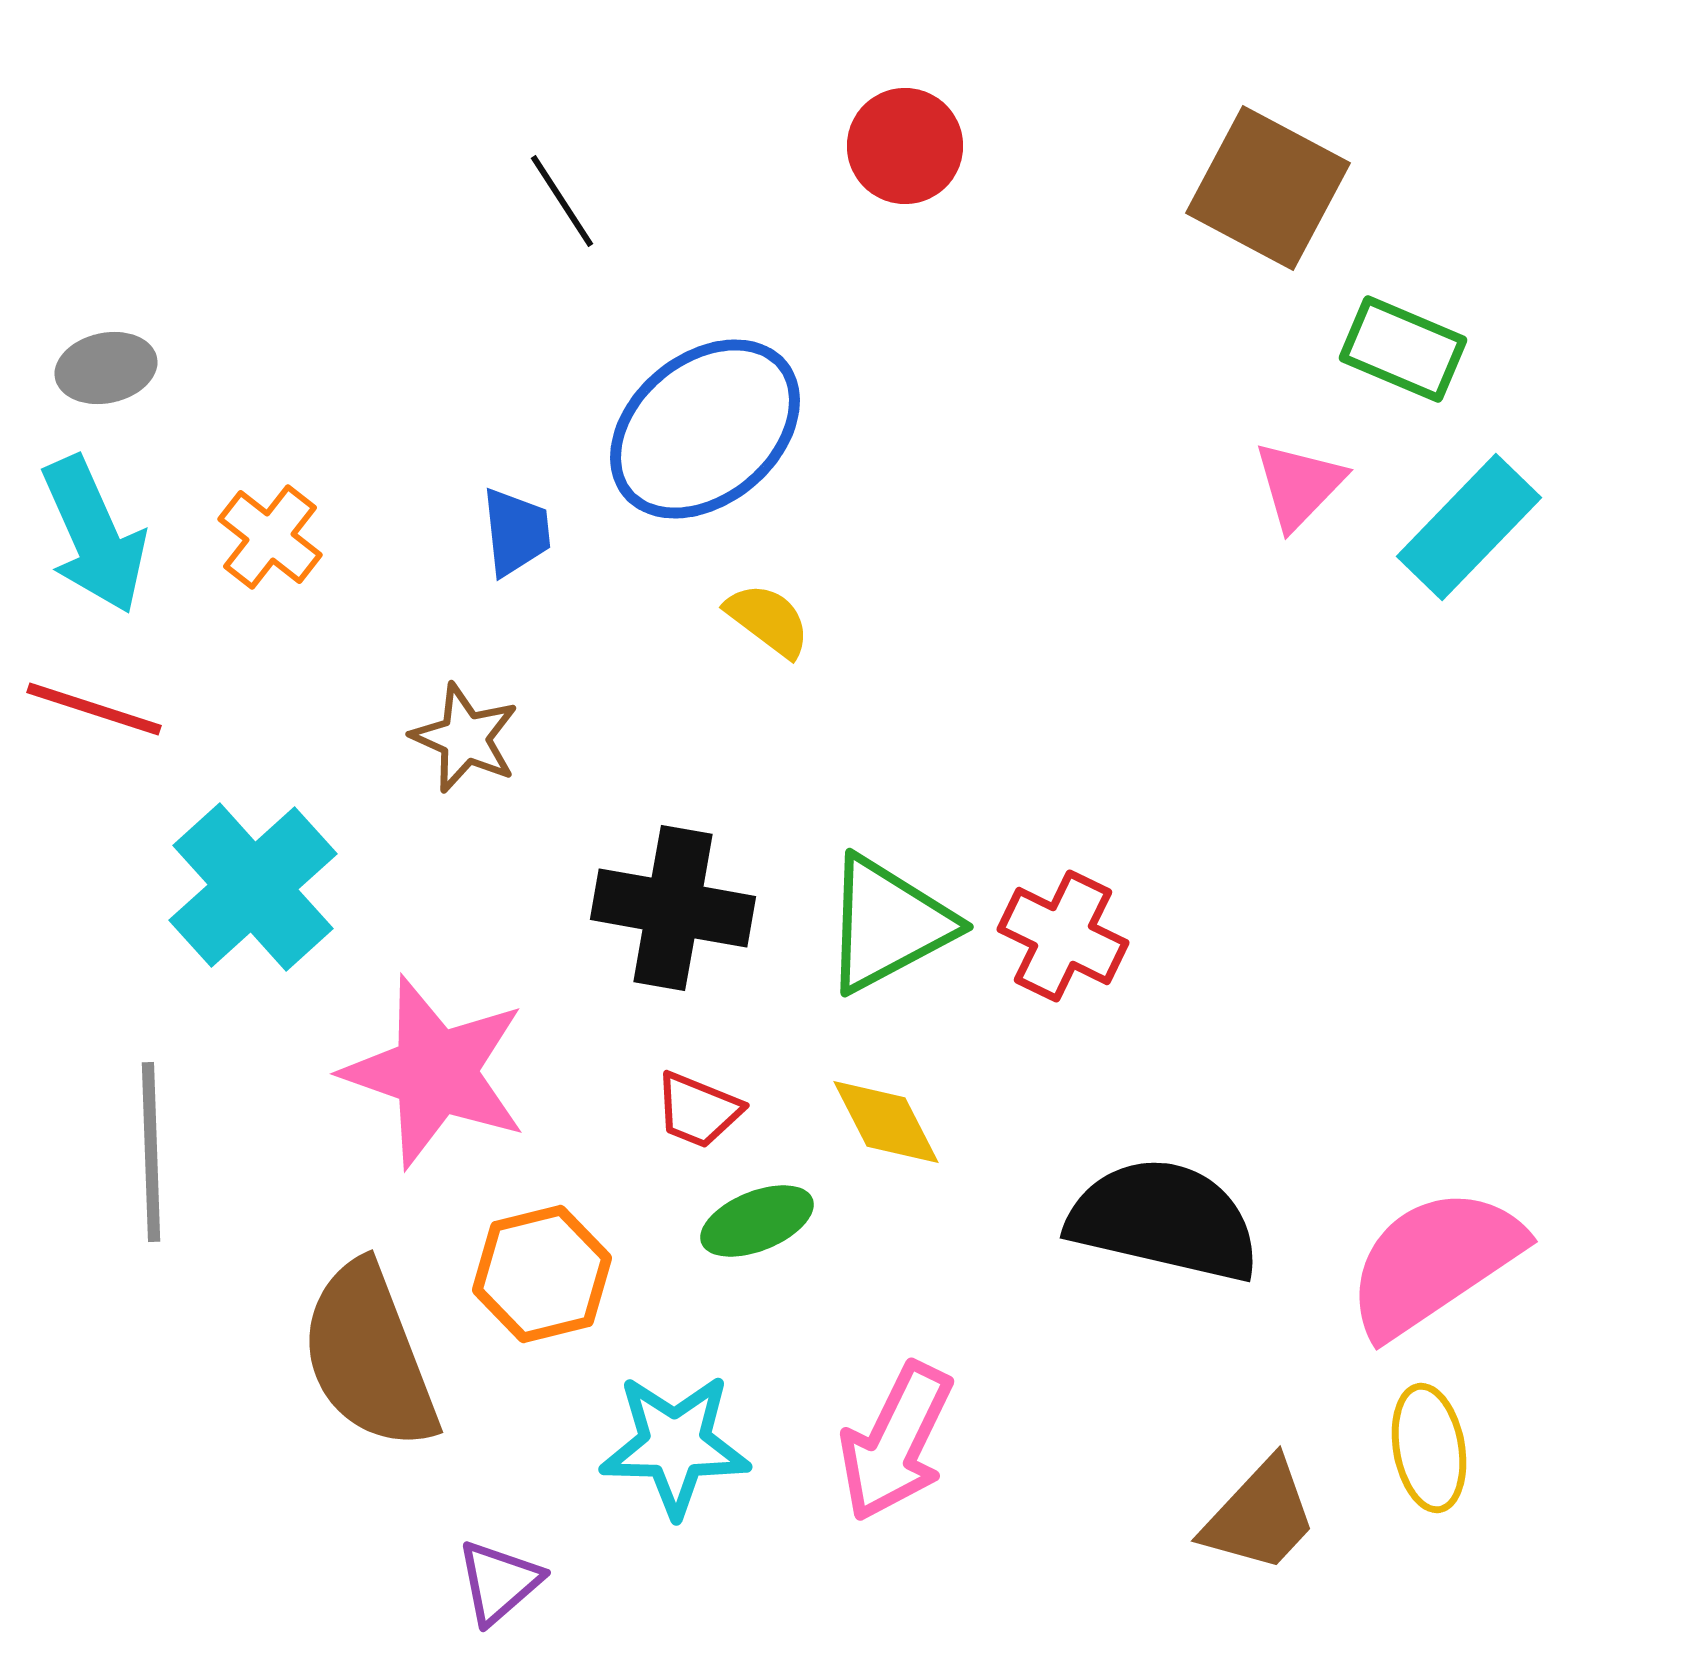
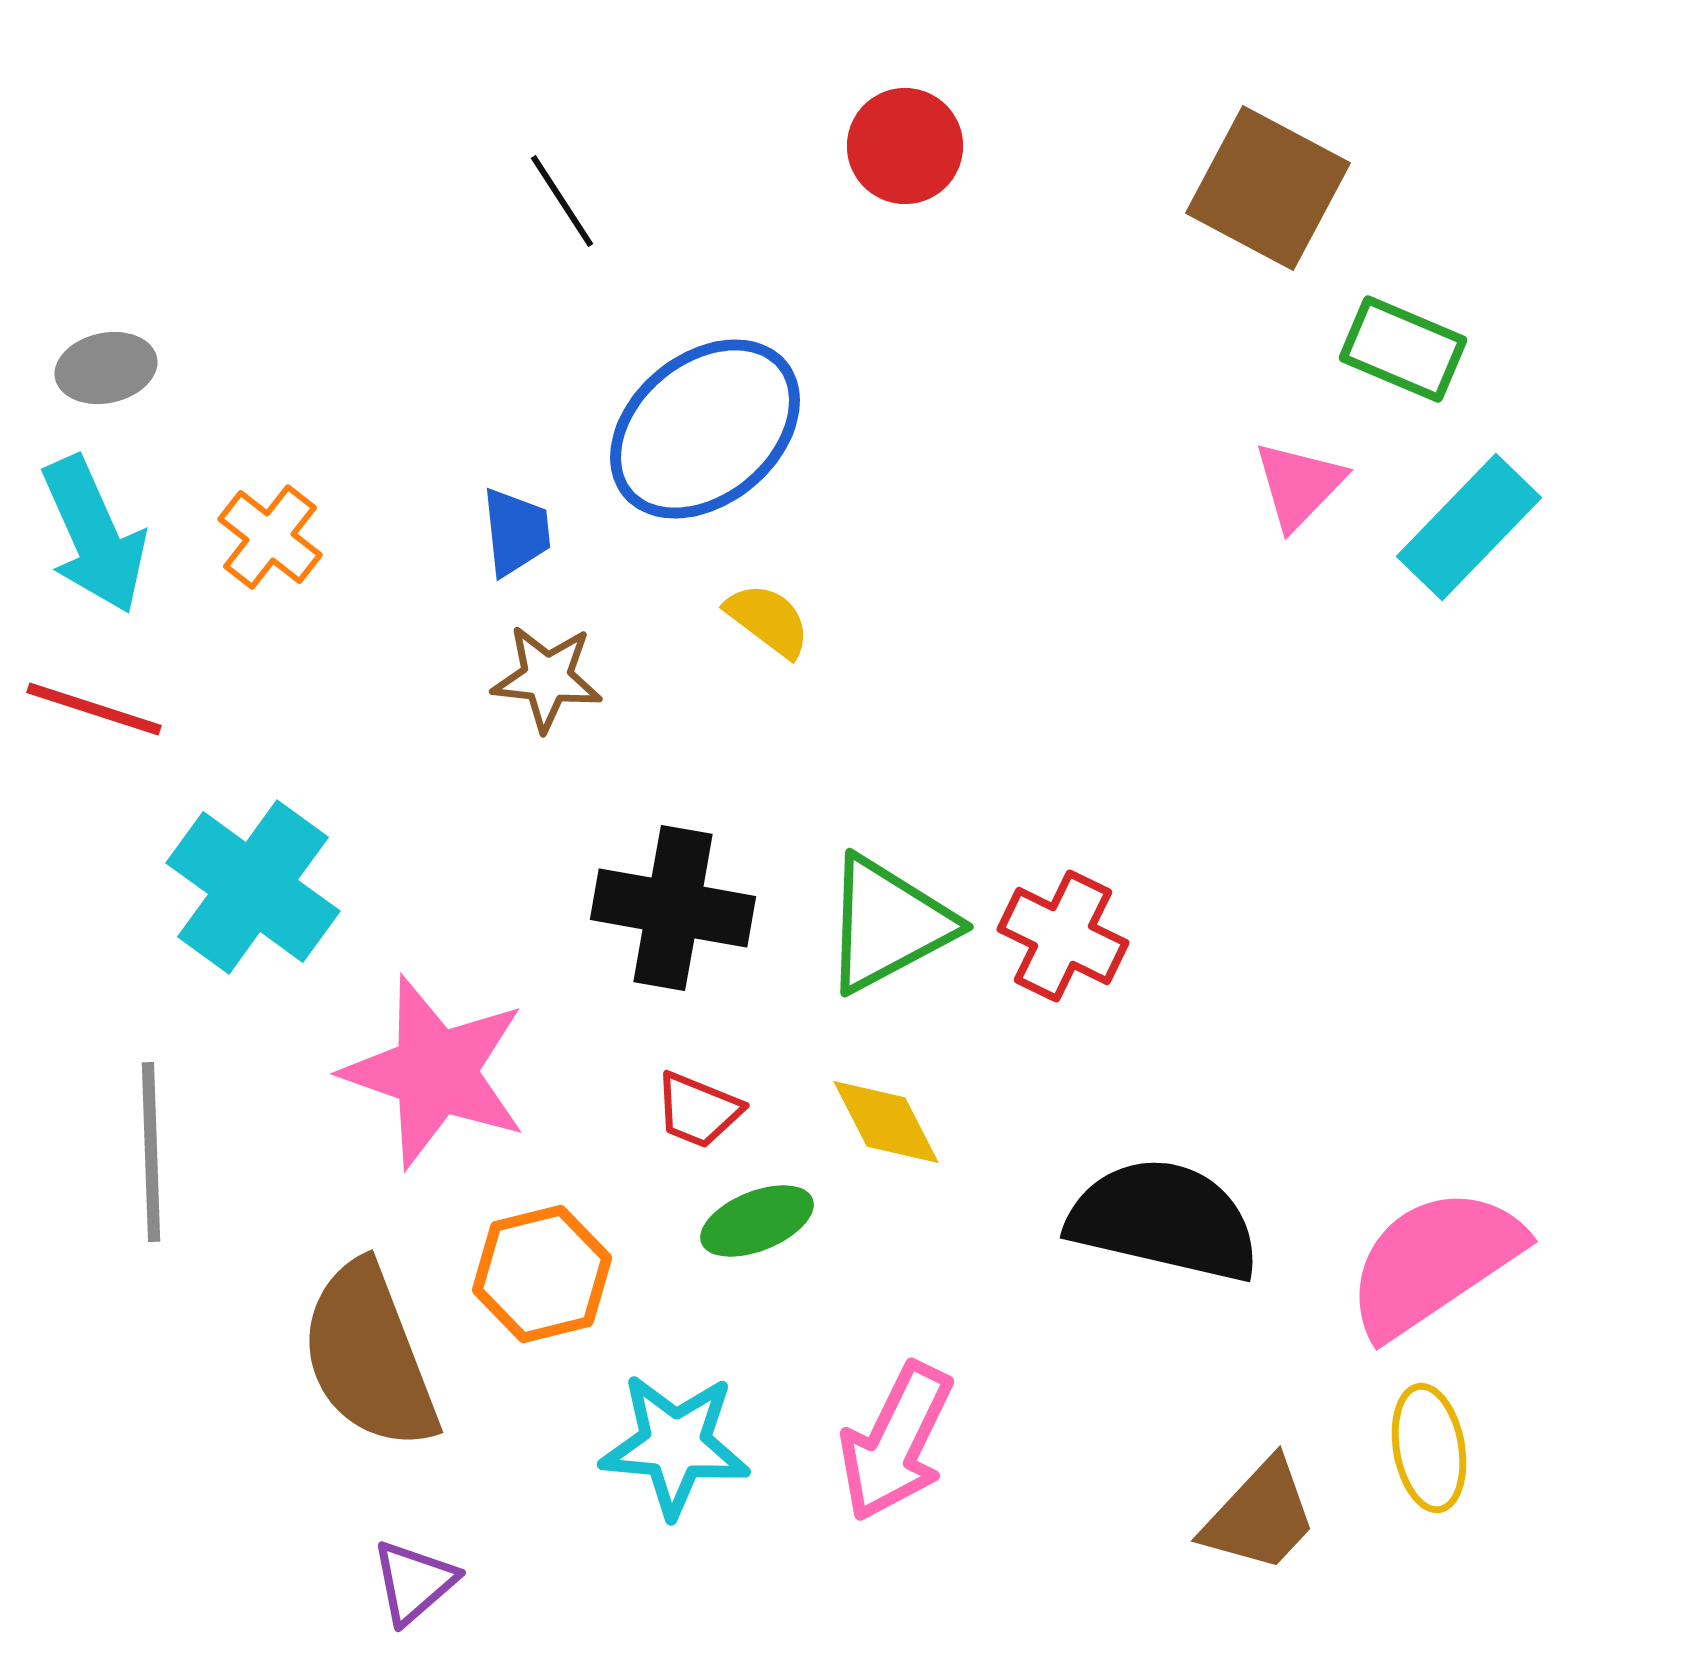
brown star: moved 82 px right, 60 px up; rotated 18 degrees counterclockwise
cyan cross: rotated 12 degrees counterclockwise
cyan star: rotated 4 degrees clockwise
purple triangle: moved 85 px left
